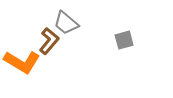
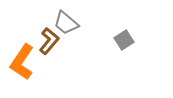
gray square: rotated 18 degrees counterclockwise
orange L-shape: rotated 93 degrees clockwise
